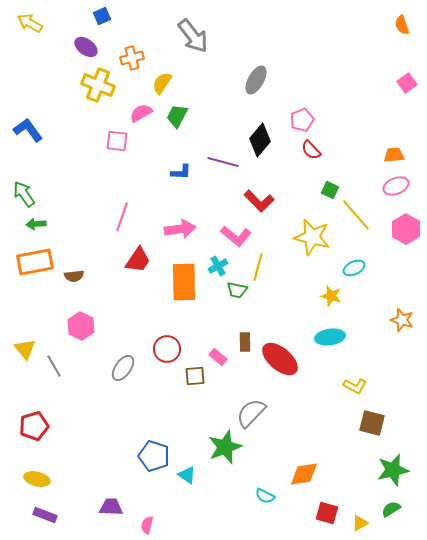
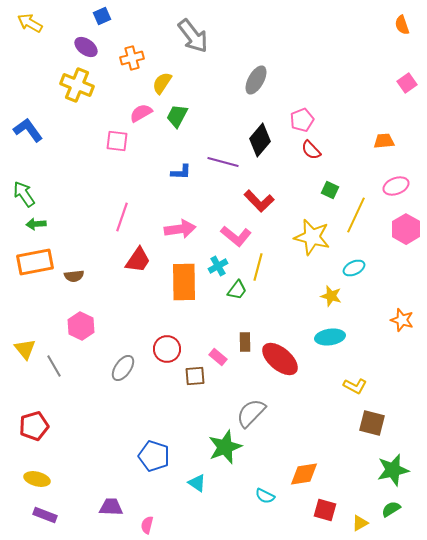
yellow cross at (98, 85): moved 21 px left
orange trapezoid at (394, 155): moved 10 px left, 14 px up
yellow line at (356, 215): rotated 66 degrees clockwise
green trapezoid at (237, 290): rotated 65 degrees counterclockwise
cyan triangle at (187, 475): moved 10 px right, 8 px down
red square at (327, 513): moved 2 px left, 3 px up
